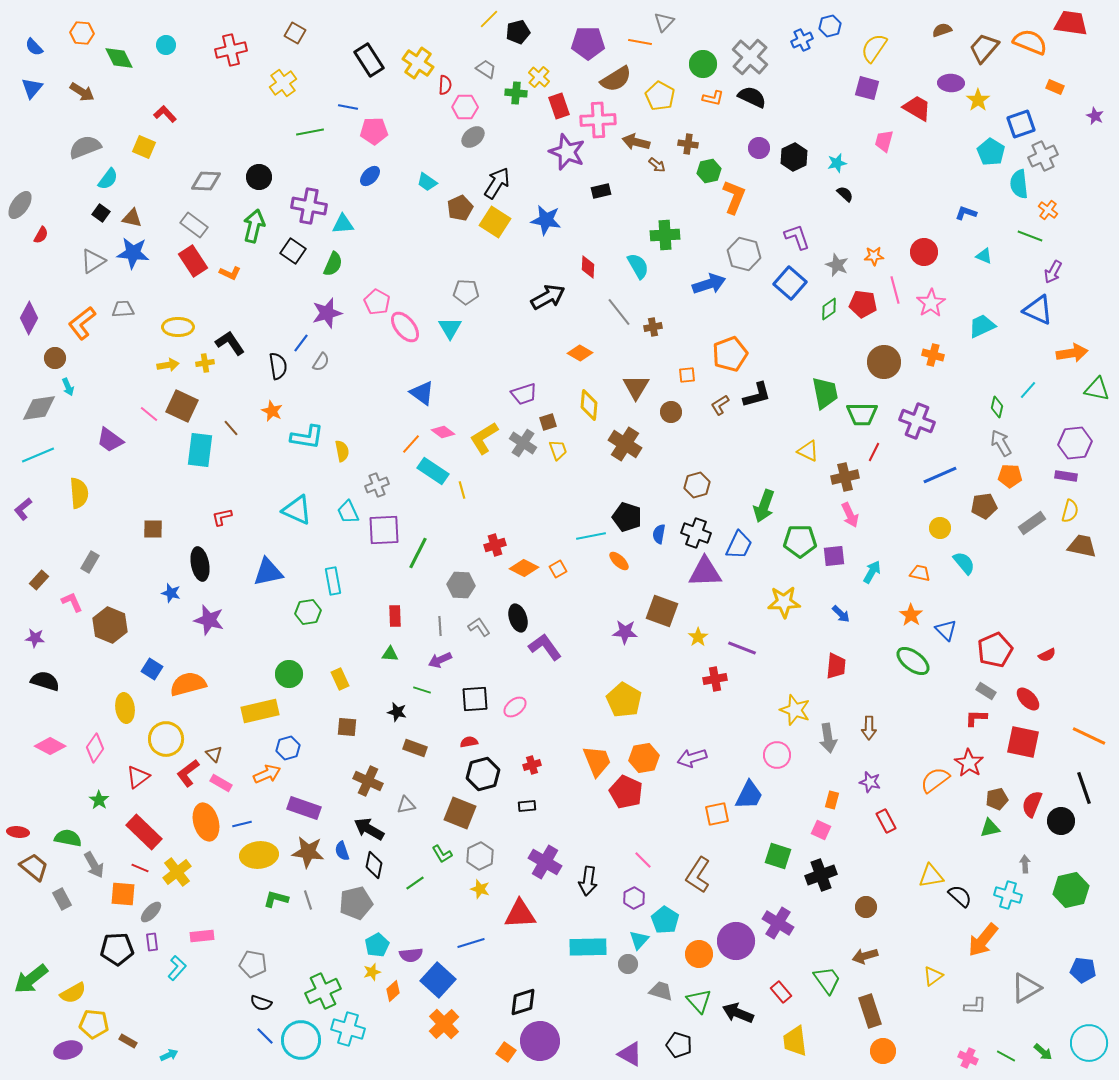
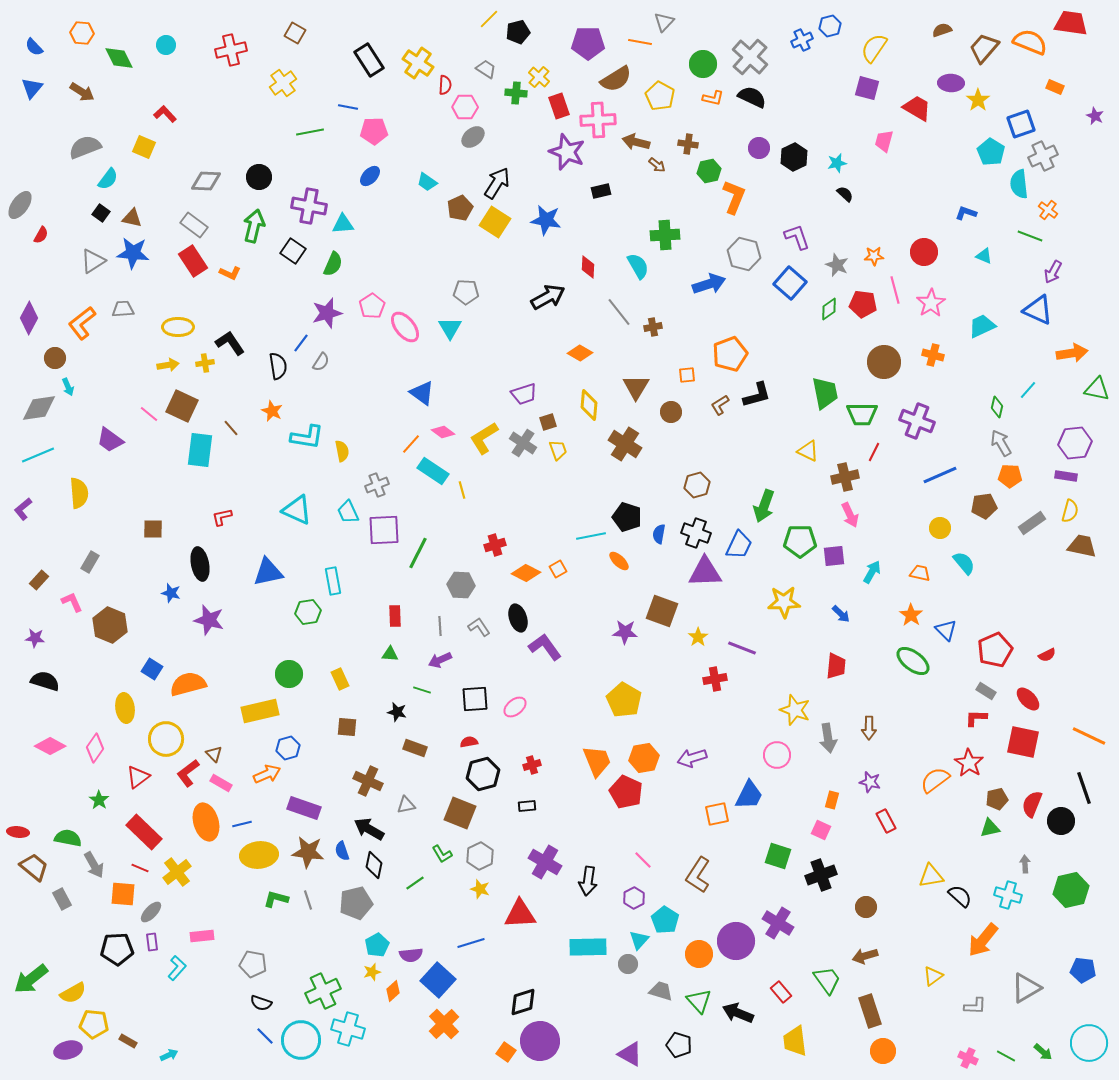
pink pentagon at (377, 302): moved 5 px left, 4 px down; rotated 10 degrees clockwise
orange diamond at (524, 568): moved 2 px right, 5 px down
